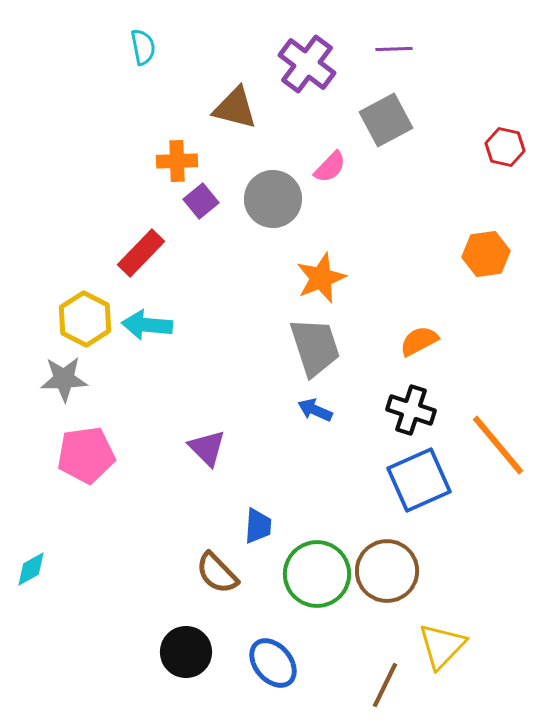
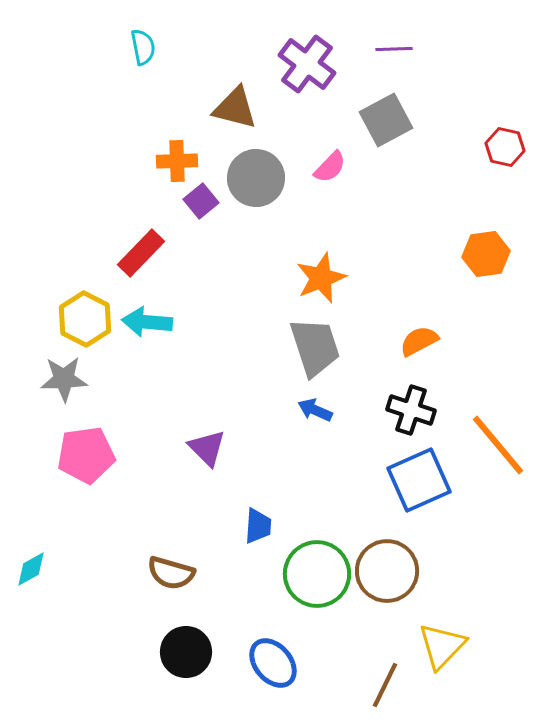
gray circle: moved 17 px left, 21 px up
cyan arrow: moved 3 px up
brown semicircle: moved 46 px left; rotated 30 degrees counterclockwise
